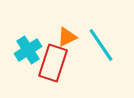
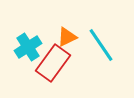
cyan cross: moved 3 px up
red rectangle: rotated 18 degrees clockwise
